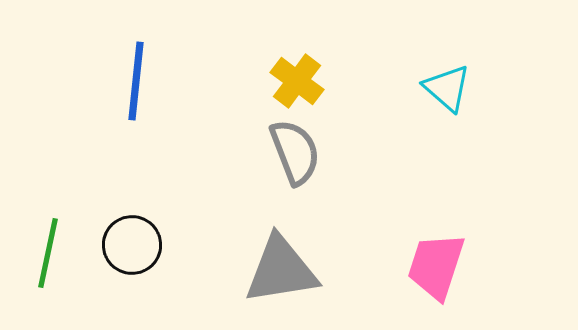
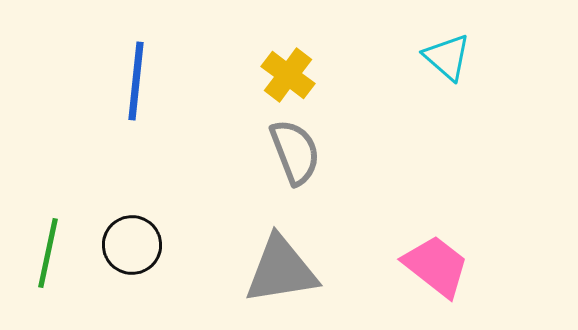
yellow cross: moved 9 px left, 6 px up
cyan triangle: moved 31 px up
pink trapezoid: rotated 110 degrees clockwise
